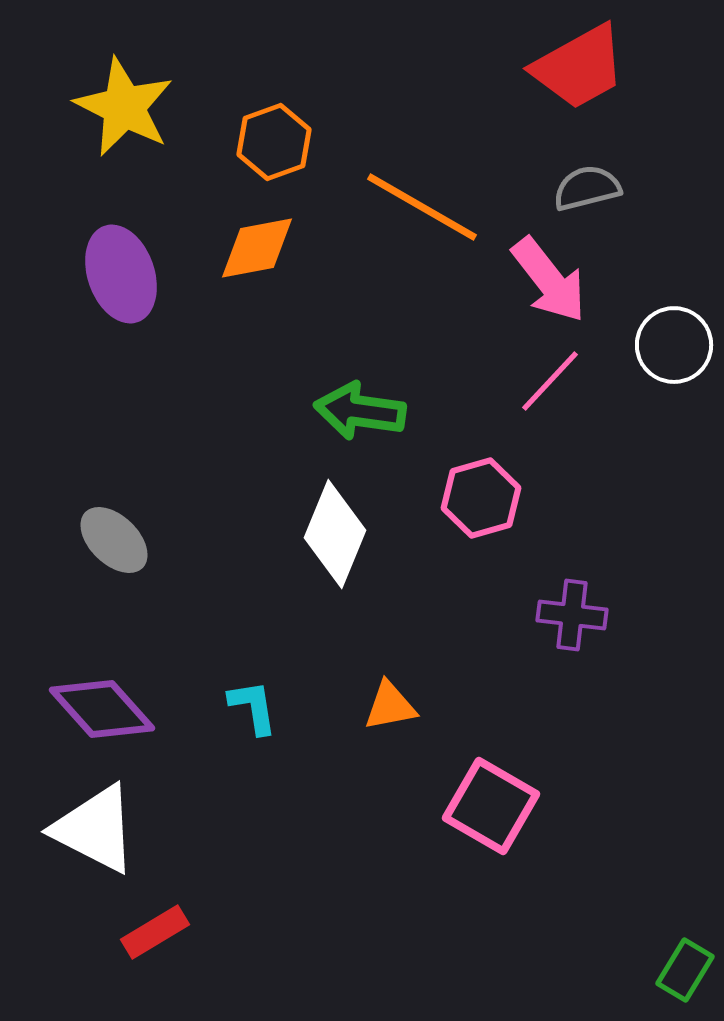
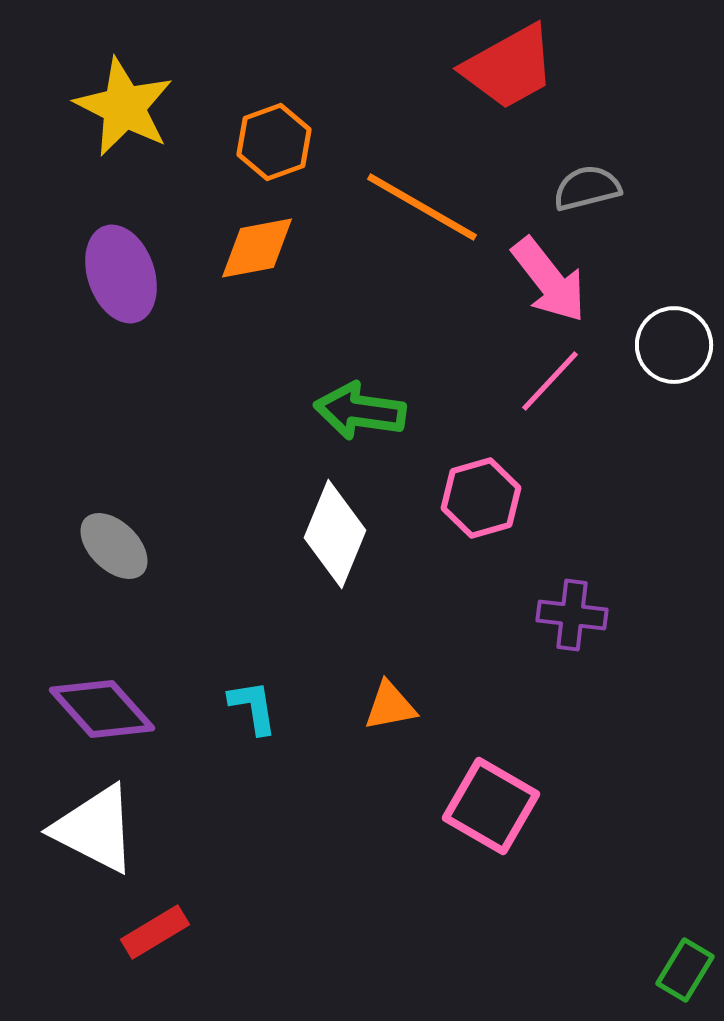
red trapezoid: moved 70 px left
gray ellipse: moved 6 px down
